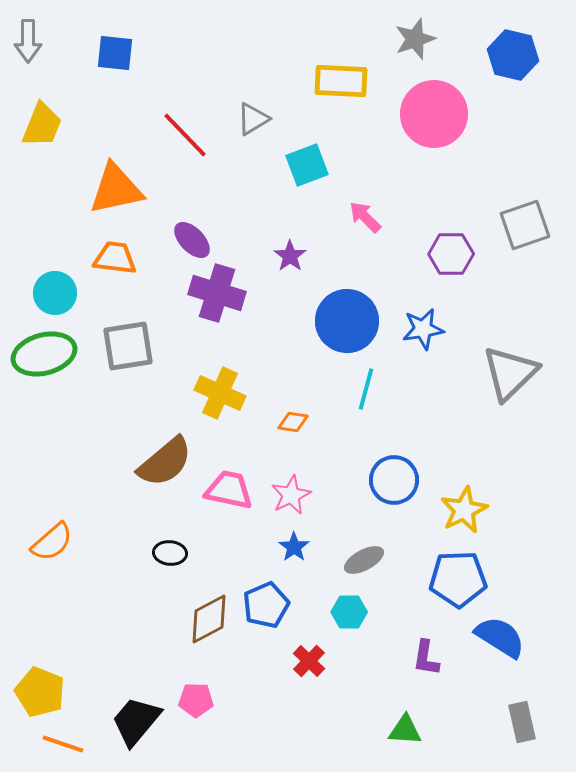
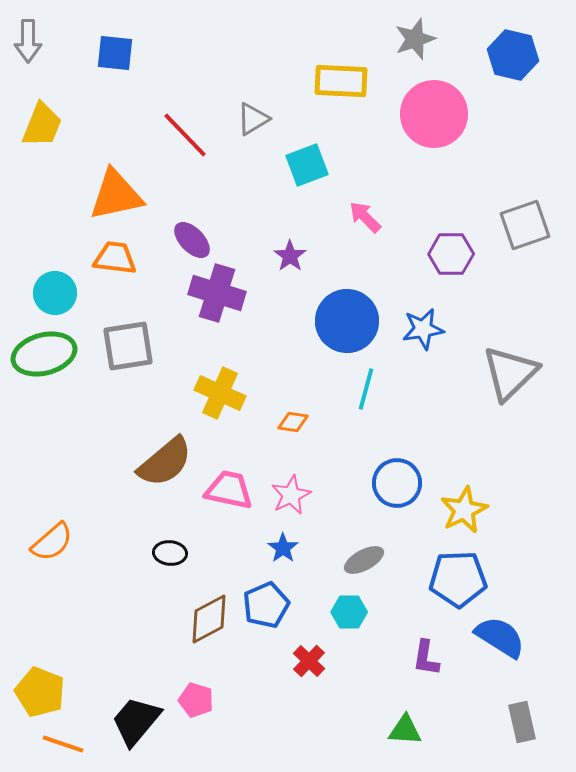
orange triangle at (116, 189): moved 6 px down
blue circle at (394, 480): moved 3 px right, 3 px down
blue star at (294, 547): moved 11 px left, 1 px down
pink pentagon at (196, 700): rotated 16 degrees clockwise
